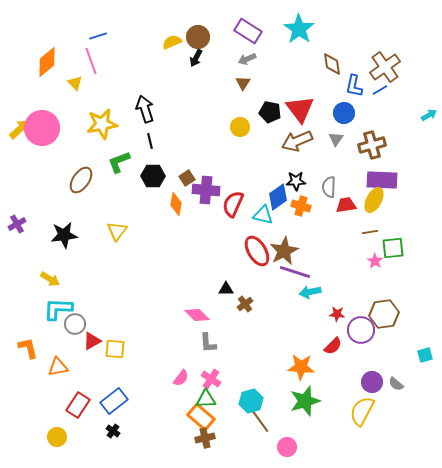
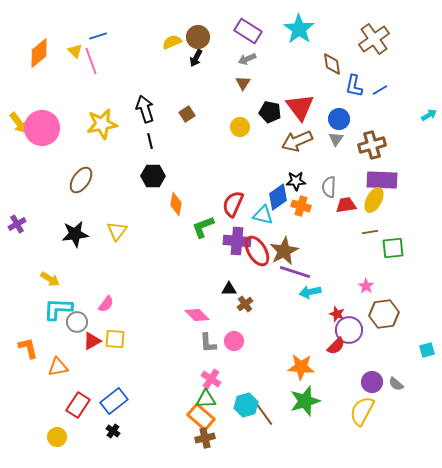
orange diamond at (47, 62): moved 8 px left, 9 px up
brown cross at (385, 67): moved 11 px left, 28 px up
yellow triangle at (75, 83): moved 32 px up
red triangle at (300, 109): moved 2 px up
blue circle at (344, 113): moved 5 px left, 6 px down
yellow arrow at (20, 129): moved 1 px left, 6 px up; rotated 95 degrees clockwise
green L-shape at (119, 162): moved 84 px right, 65 px down
brown square at (187, 178): moved 64 px up
purple cross at (206, 190): moved 31 px right, 51 px down
black star at (64, 235): moved 11 px right, 1 px up
pink star at (375, 261): moved 9 px left, 25 px down
black triangle at (226, 289): moved 3 px right
red star at (337, 314): rotated 14 degrees clockwise
gray circle at (75, 324): moved 2 px right, 2 px up
purple circle at (361, 330): moved 12 px left
red semicircle at (333, 346): moved 3 px right
yellow square at (115, 349): moved 10 px up
cyan square at (425, 355): moved 2 px right, 5 px up
pink semicircle at (181, 378): moved 75 px left, 74 px up
cyan hexagon at (251, 401): moved 5 px left, 4 px down
brown line at (260, 421): moved 4 px right, 7 px up
pink circle at (287, 447): moved 53 px left, 106 px up
